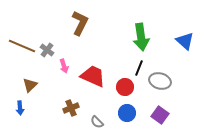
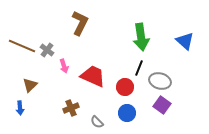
purple square: moved 2 px right, 10 px up
